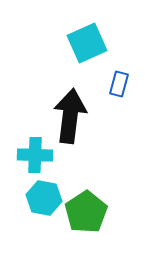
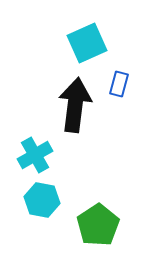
black arrow: moved 5 px right, 11 px up
cyan cross: rotated 32 degrees counterclockwise
cyan hexagon: moved 2 px left, 2 px down
green pentagon: moved 12 px right, 13 px down
